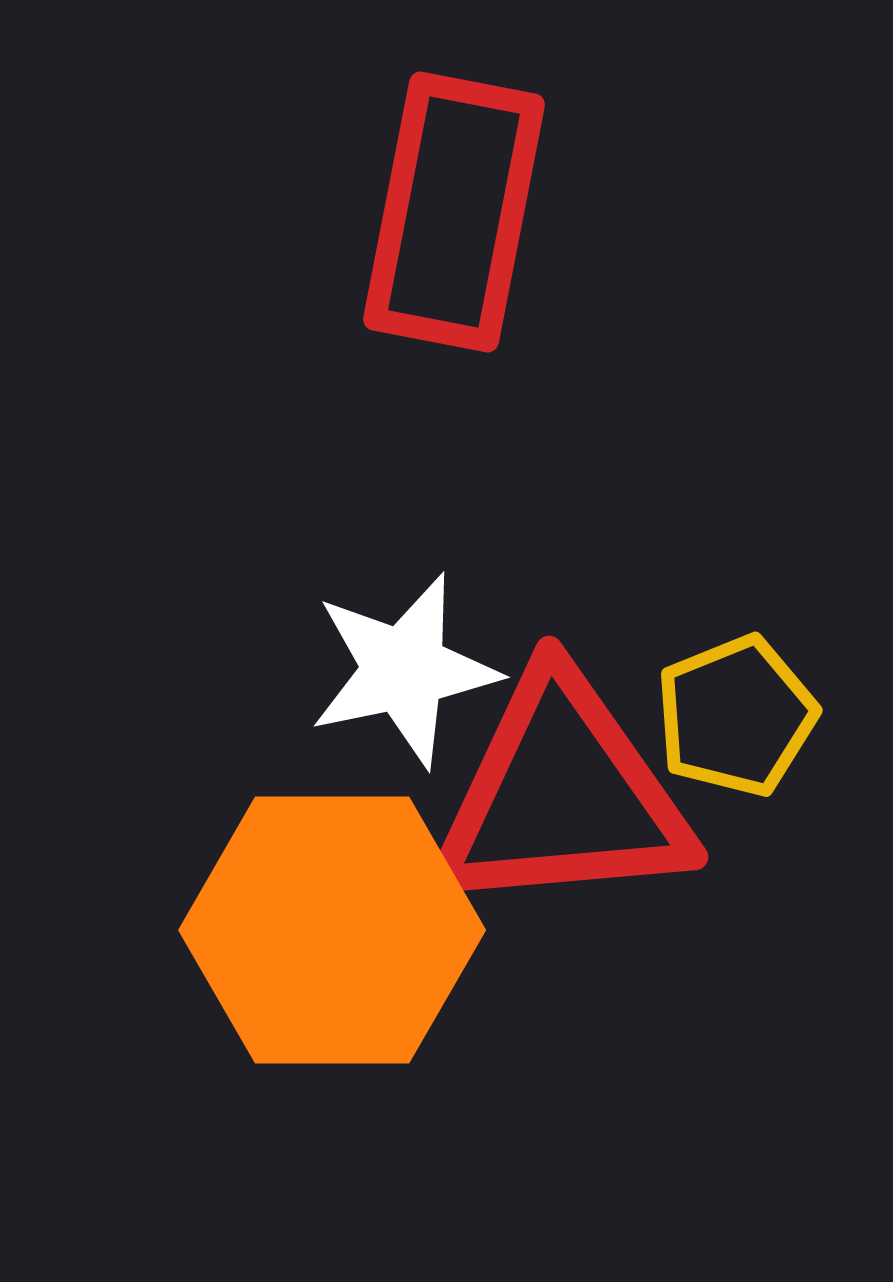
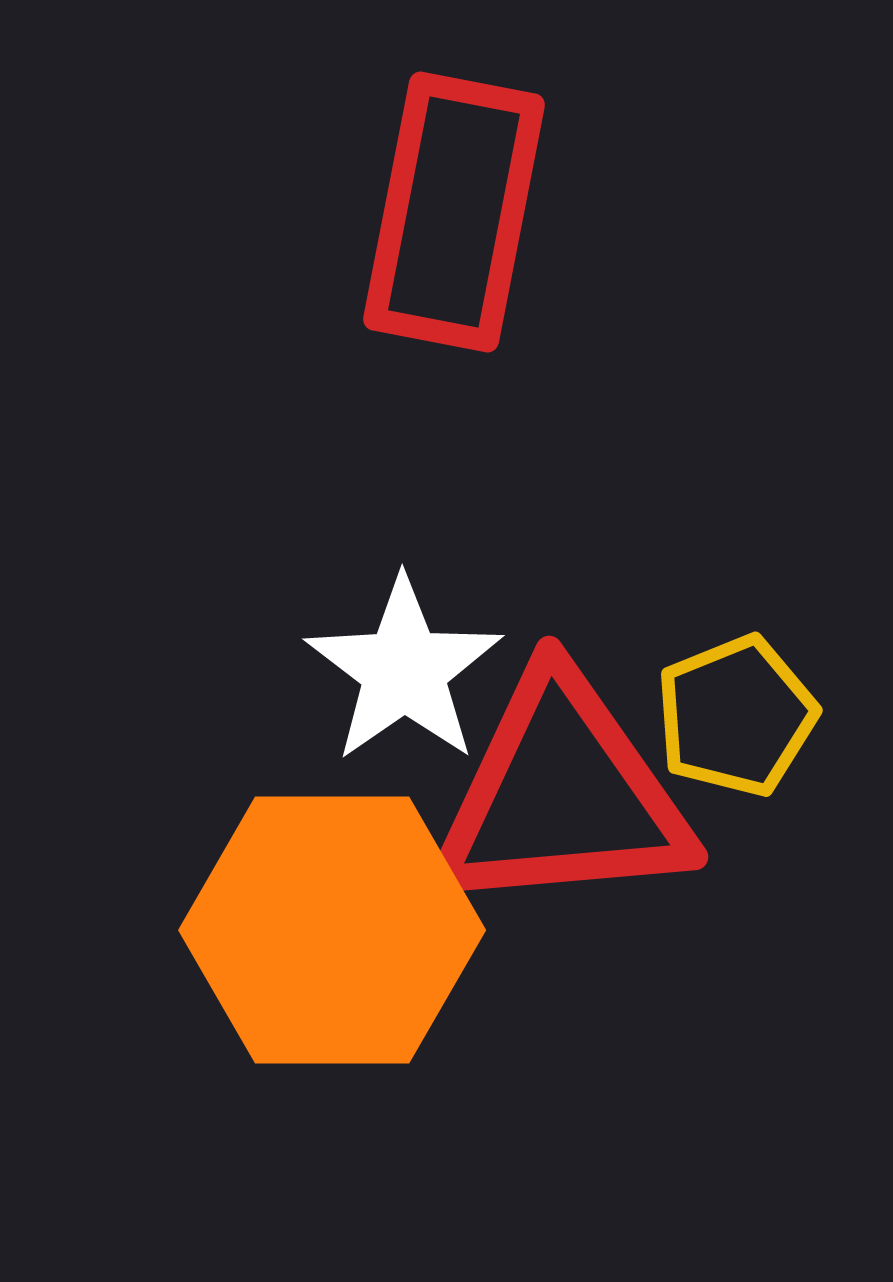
white star: rotated 23 degrees counterclockwise
